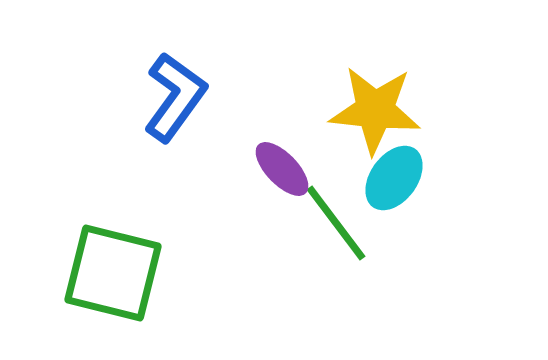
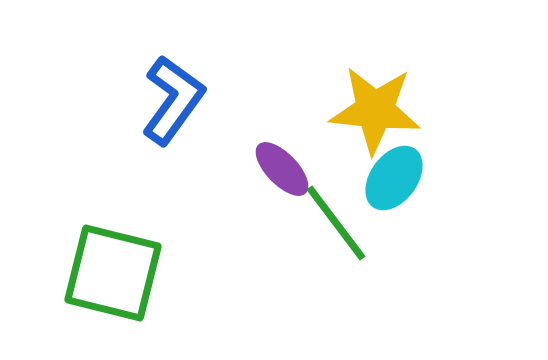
blue L-shape: moved 2 px left, 3 px down
